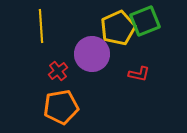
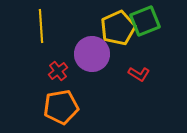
red L-shape: rotated 20 degrees clockwise
